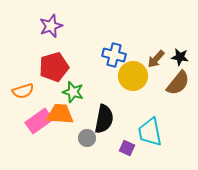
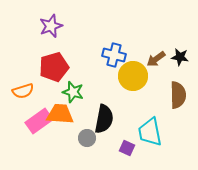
brown arrow: rotated 12 degrees clockwise
brown semicircle: moved 12 px down; rotated 40 degrees counterclockwise
